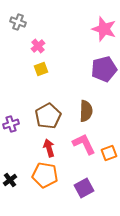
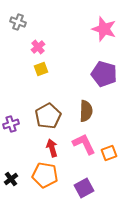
pink cross: moved 1 px down
purple pentagon: moved 5 px down; rotated 30 degrees clockwise
red arrow: moved 3 px right
black cross: moved 1 px right, 1 px up
